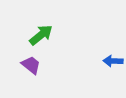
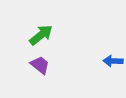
purple trapezoid: moved 9 px right
